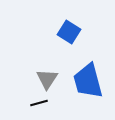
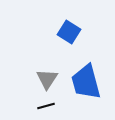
blue trapezoid: moved 2 px left, 1 px down
black line: moved 7 px right, 3 px down
